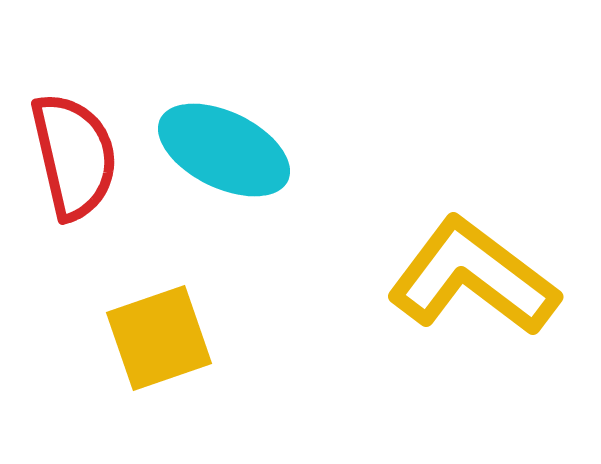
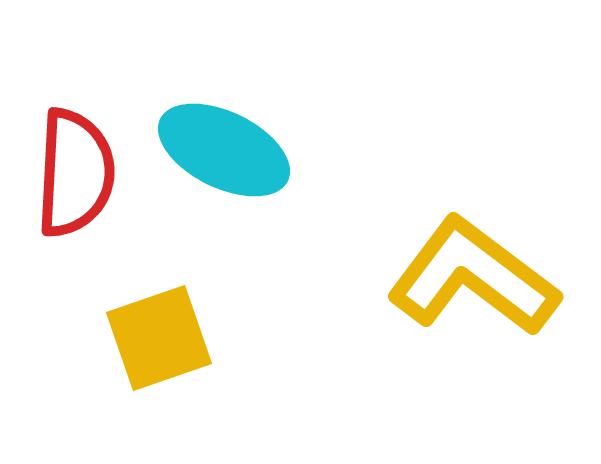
red semicircle: moved 1 px right, 17 px down; rotated 16 degrees clockwise
